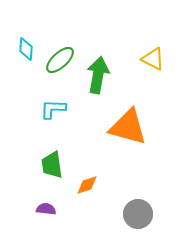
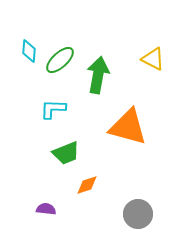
cyan diamond: moved 3 px right, 2 px down
green trapezoid: moved 14 px right, 12 px up; rotated 104 degrees counterclockwise
